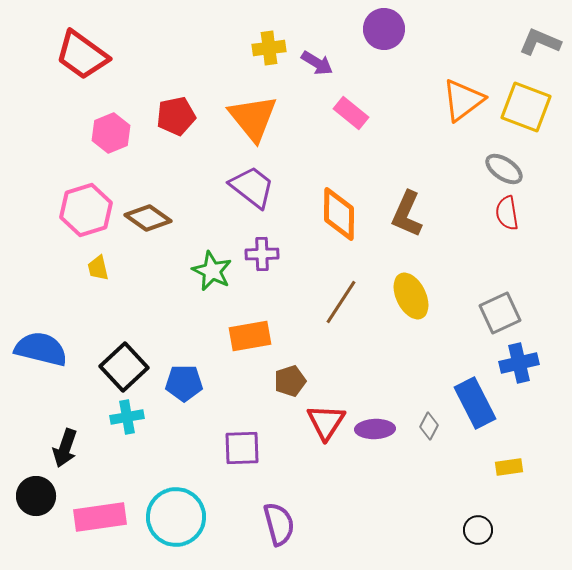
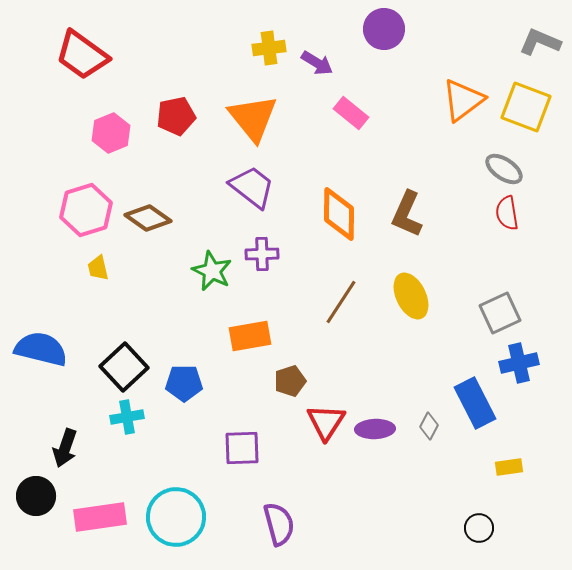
black circle at (478, 530): moved 1 px right, 2 px up
